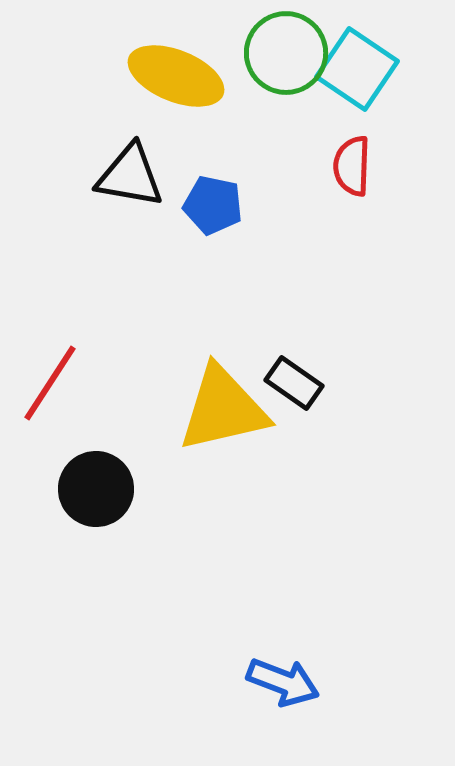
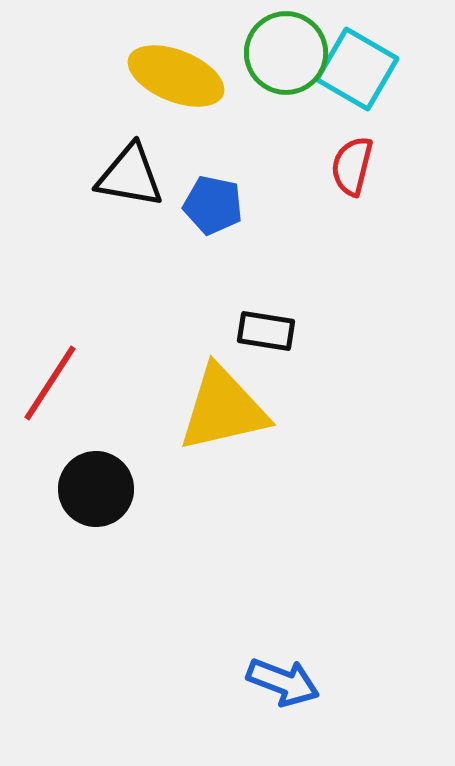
cyan square: rotated 4 degrees counterclockwise
red semicircle: rotated 12 degrees clockwise
black rectangle: moved 28 px left, 52 px up; rotated 26 degrees counterclockwise
